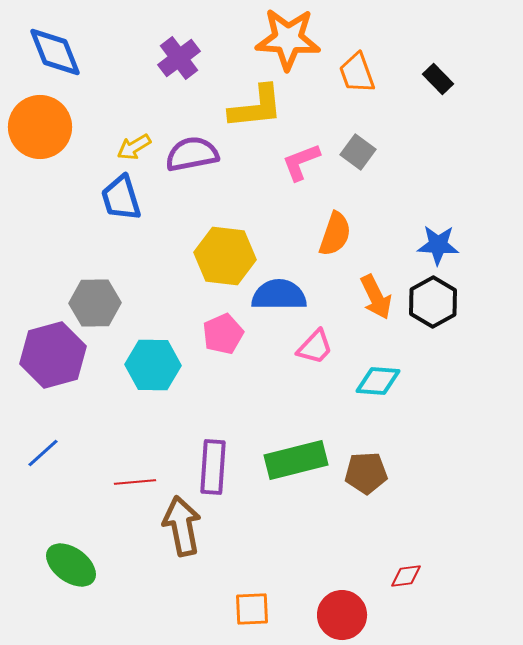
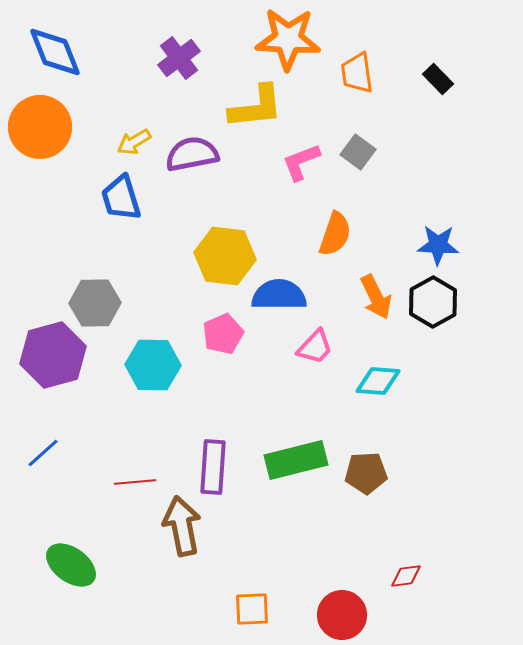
orange trapezoid: rotated 12 degrees clockwise
yellow arrow: moved 5 px up
